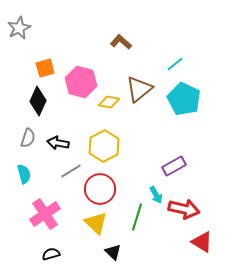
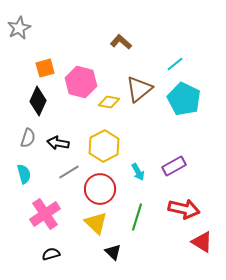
gray line: moved 2 px left, 1 px down
cyan arrow: moved 18 px left, 23 px up
